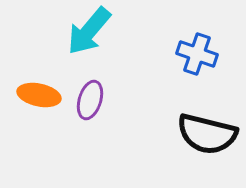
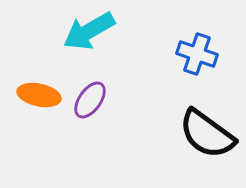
cyan arrow: rotated 20 degrees clockwise
purple ellipse: rotated 18 degrees clockwise
black semicircle: rotated 22 degrees clockwise
